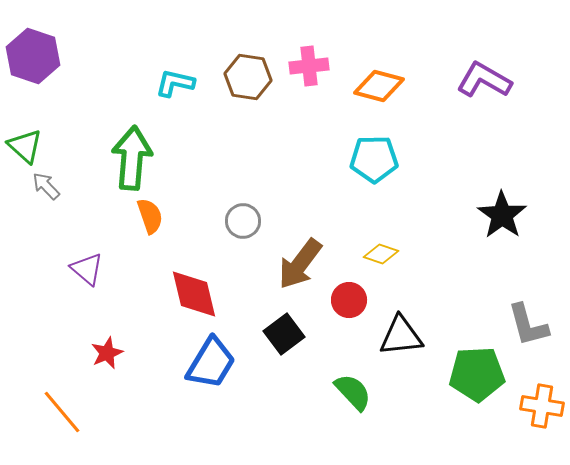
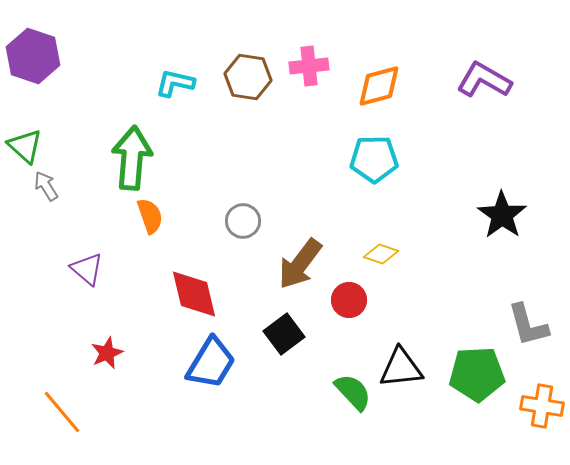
orange diamond: rotated 30 degrees counterclockwise
gray arrow: rotated 12 degrees clockwise
black triangle: moved 32 px down
